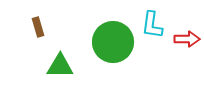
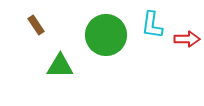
brown rectangle: moved 2 px left, 2 px up; rotated 18 degrees counterclockwise
green circle: moved 7 px left, 7 px up
